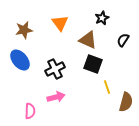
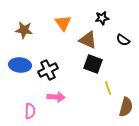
black star: rotated 16 degrees clockwise
orange triangle: moved 3 px right
brown star: rotated 18 degrees clockwise
black semicircle: rotated 88 degrees counterclockwise
blue ellipse: moved 5 px down; rotated 45 degrees counterclockwise
black cross: moved 7 px left, 1 px down
yellow line: moved 1 px right, 1 px down
pink arrow: rotated 18 degrees clockwise
brown semicircle: moved 5 px down
